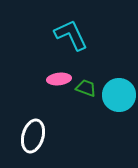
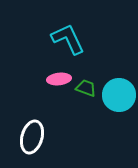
cyan L-shape: moved 3 px left, 4 px down
white ellipse: moved 1 px left, 1 px down
